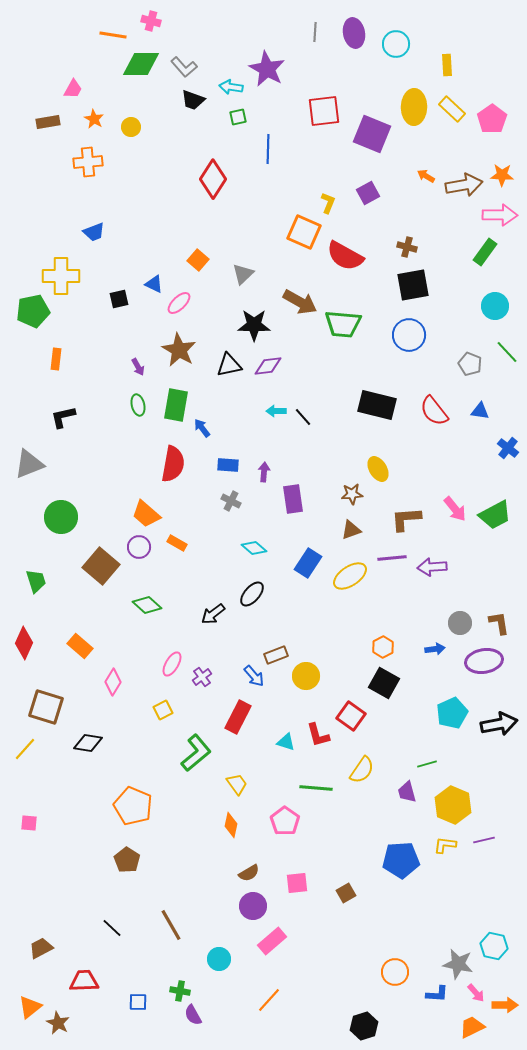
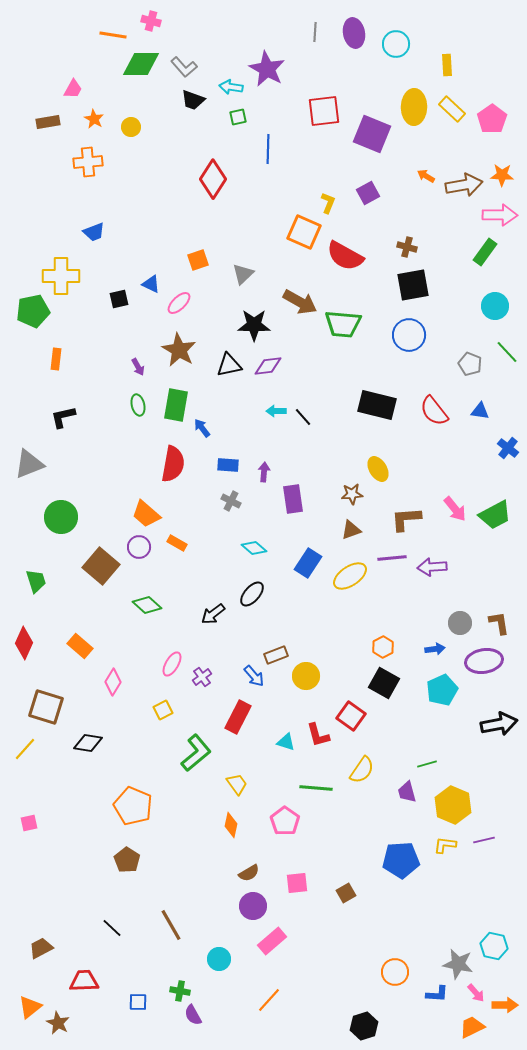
orange square at (198, 260): rotated 30 degrees clockwise
blue triangle at (154, 284): moved 3 px left
cyan pentagon at (452, 713): moved 10 px left, 23 px up
pink square at (29, 823): rotated 18 degrees counterclockwise
